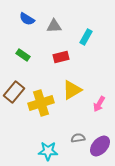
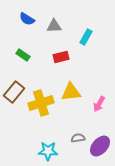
yellow triangle: moved 1 px left, 2 px down; rotated 25 degrees clockwise
